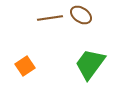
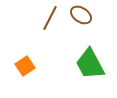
brown line: rotated 55 degrees counterclockwise
green trapezoid: rotated 64 degrees counterclockwise
